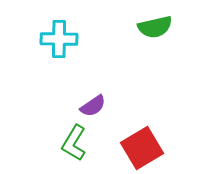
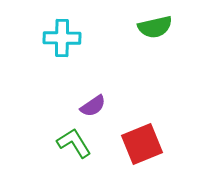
cyan cross: moved 3 px right, 1 px up
green L-shape: rotated 117 degrees clockwise
red square: moved 4 px up; rotated 9 degrees clockwise
